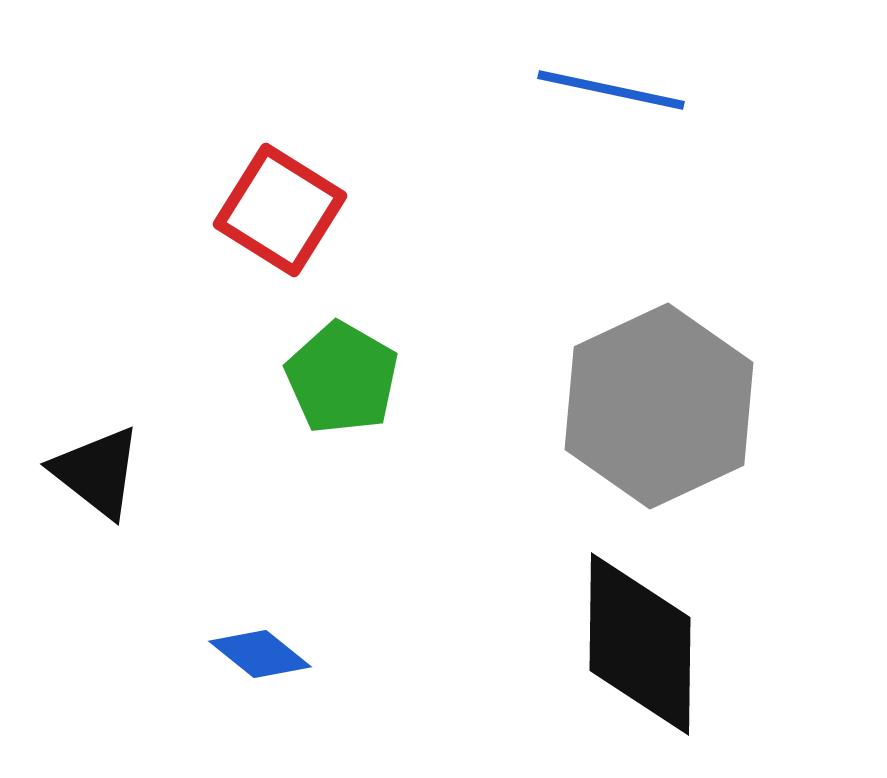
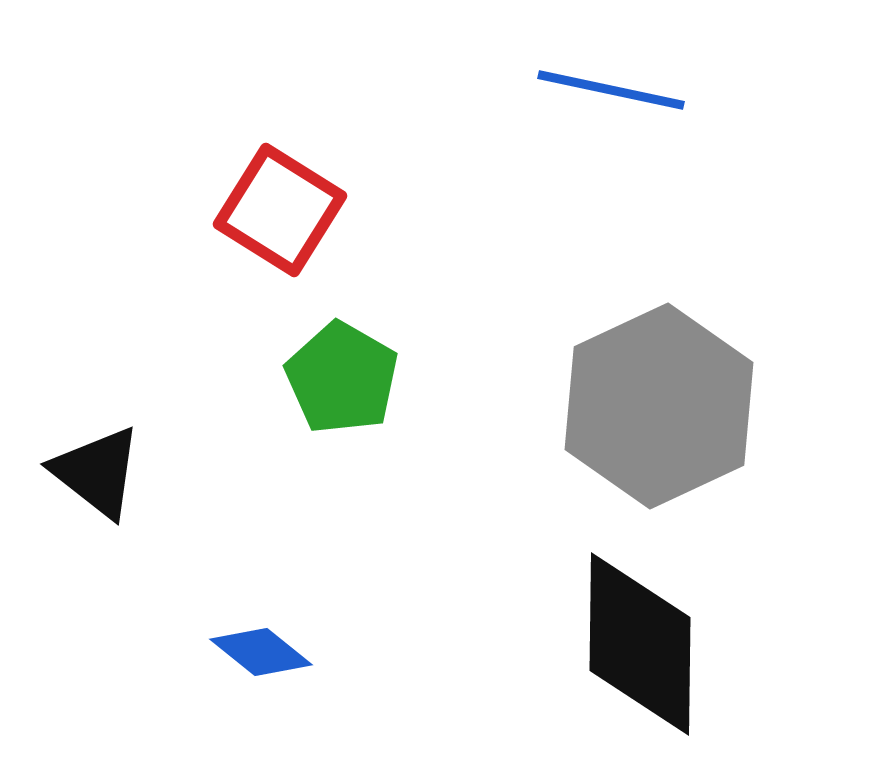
blue diamond: moved 1 px right, 2 px up
